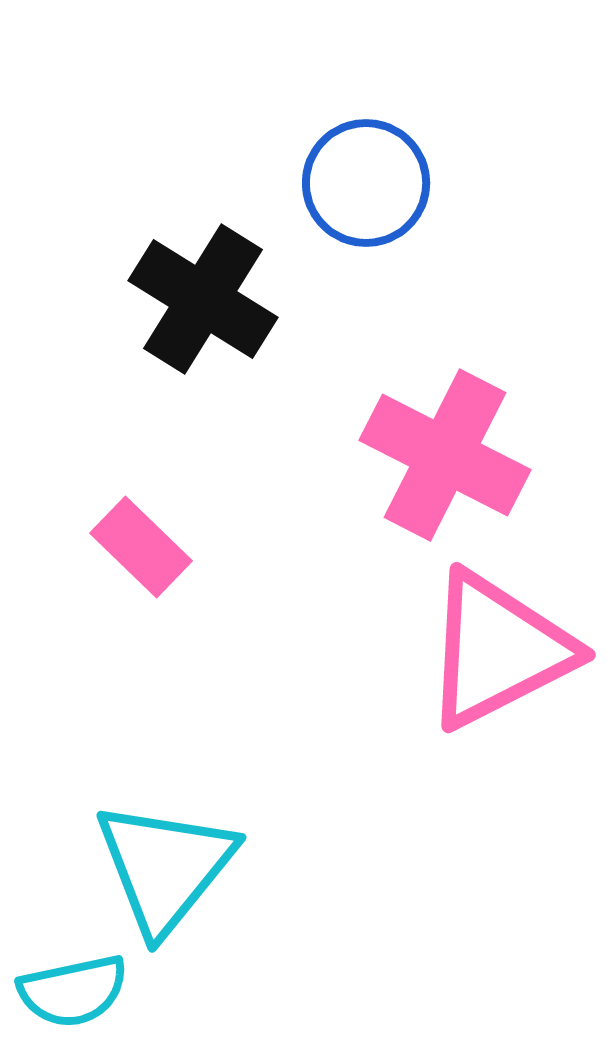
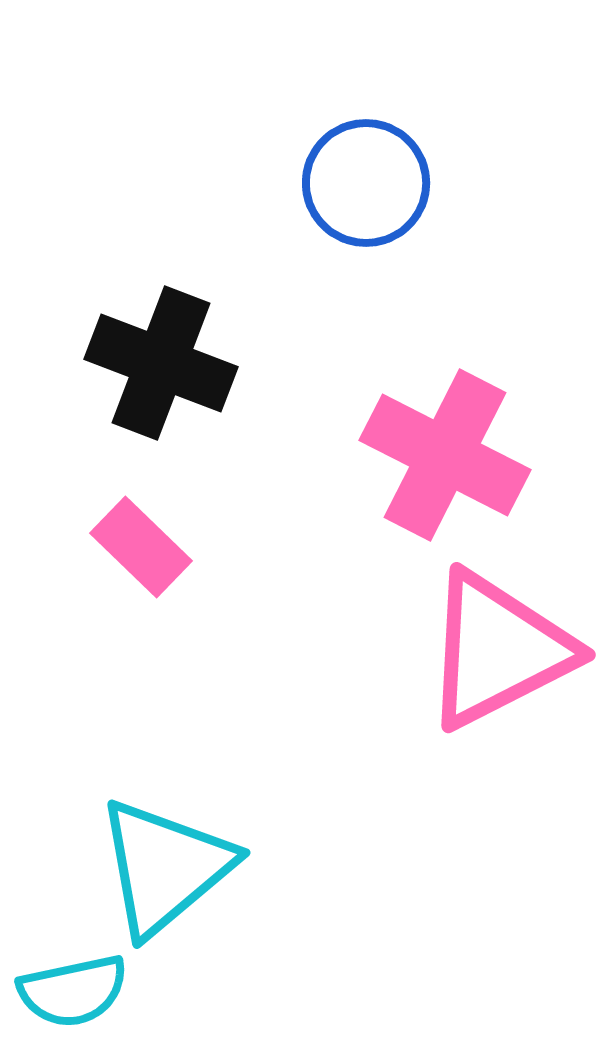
black cross: moved 42 px left, 64 px down; rotated 11 degrees counterclockwise
cyan triangle: rotated 11 degrees clockwise
